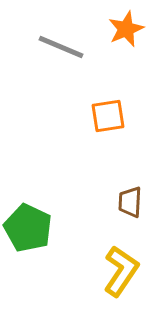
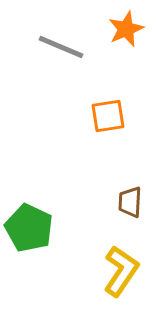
green pentagon: moved 1 px right
